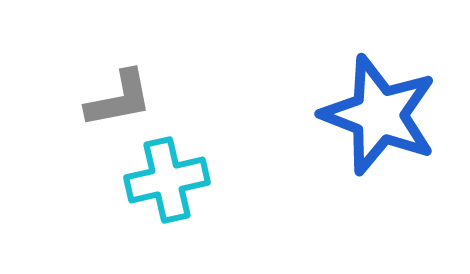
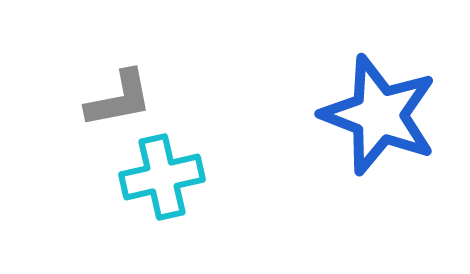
cyan cross: moved 5 px left, 3 px up
